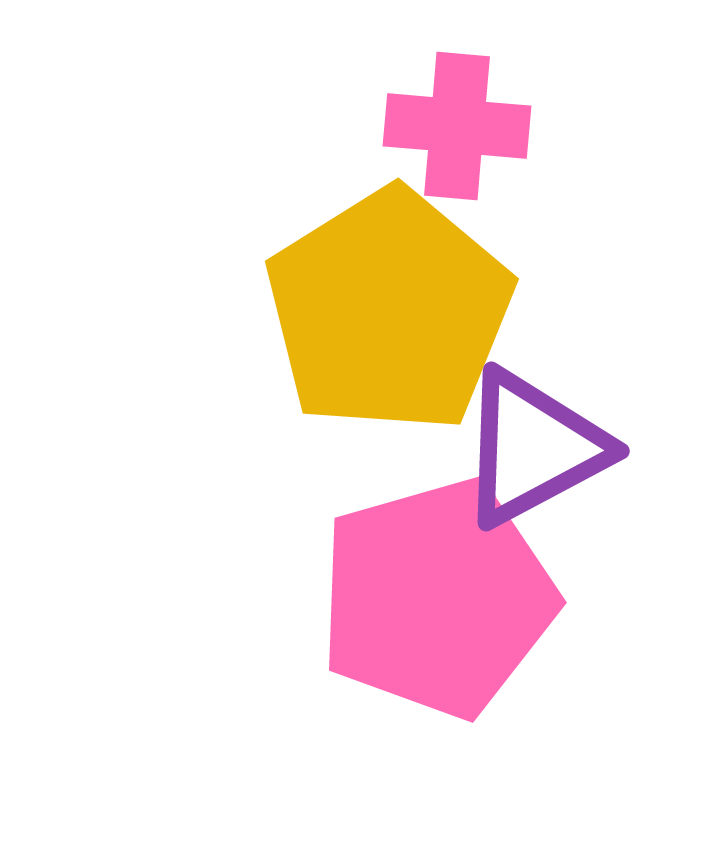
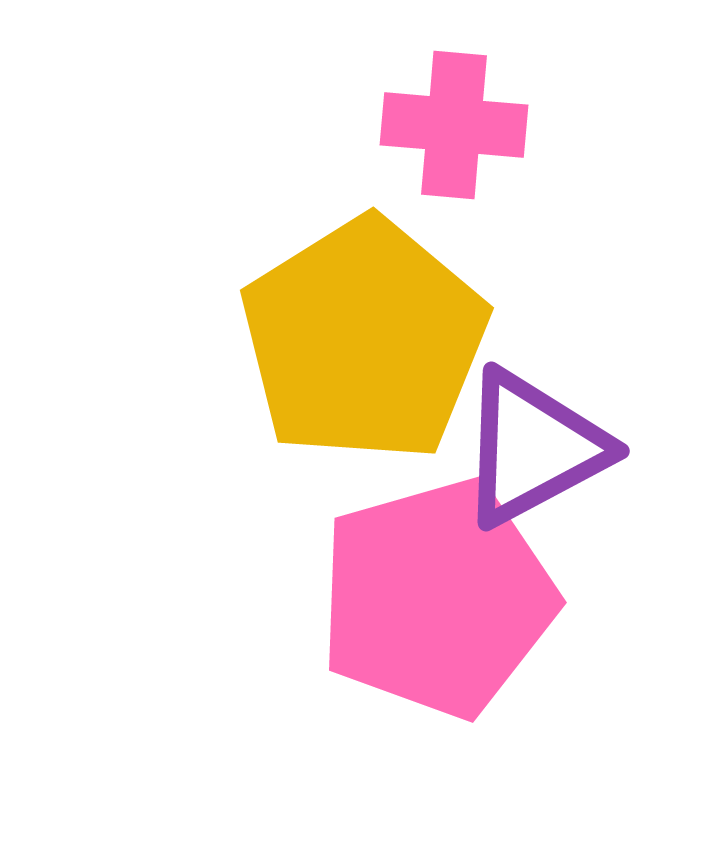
pink cross: moved 3 px left, 1 px up
yellow pentagon: moved 25 px left, 29 px down
